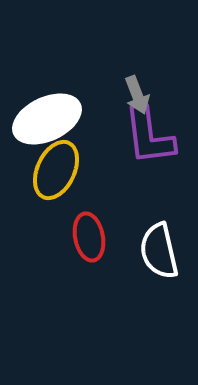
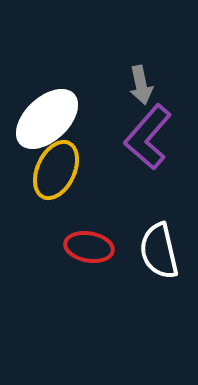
gray arrow: moved 4 px right, 10 px up; rotated 9 degrees clockwise
white ellipse: rotated 18 degrees counterclockwise
purple L-shape: moved 1 px left, 1 px down; rotated 48 degrees clockwise
red ellipse: moved 10 px down; rotated 69 degrees counterclockwise
